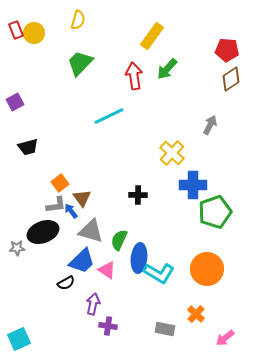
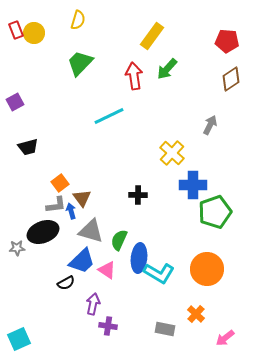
red pentagon: moved 9 px up
blue arrow: rotated 21 degrees clockwise
